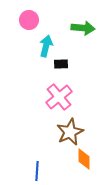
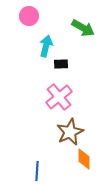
pink circle: moved 4 px up
green arrow: rotated 25 degrees clockwise
